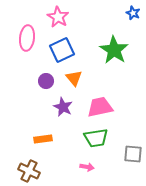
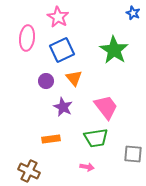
pink trapezoid: moved 6 px right; rotated 64 degrees clockwise
orange rectangle: moved 8 px right
